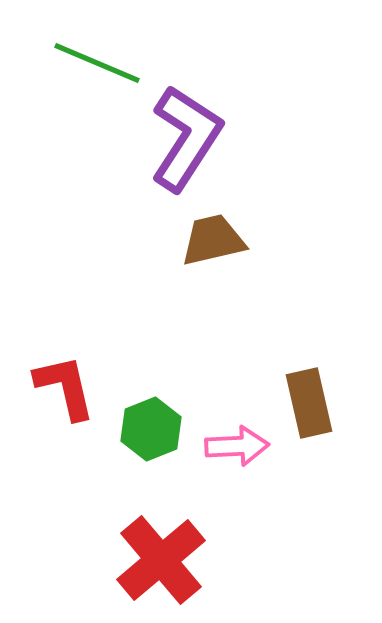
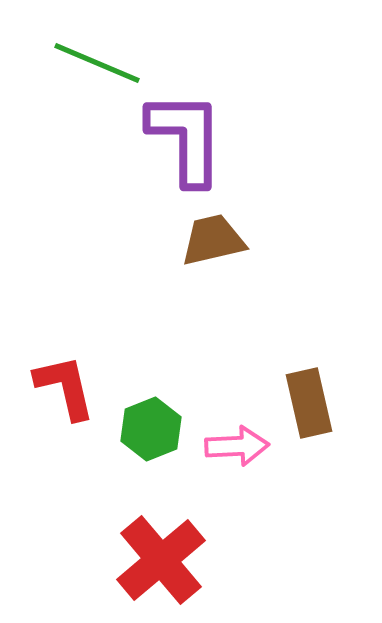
purple L-shape: rotated 33 degrees counterclockwise
